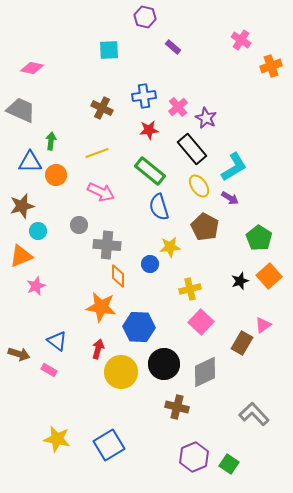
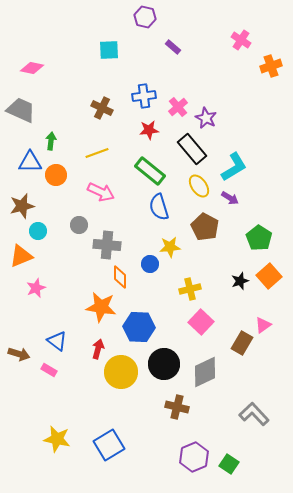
orange diamond at (118, 276): moved 2 px right, 1 px down
pink star at (36, 286): moved 2 px down
